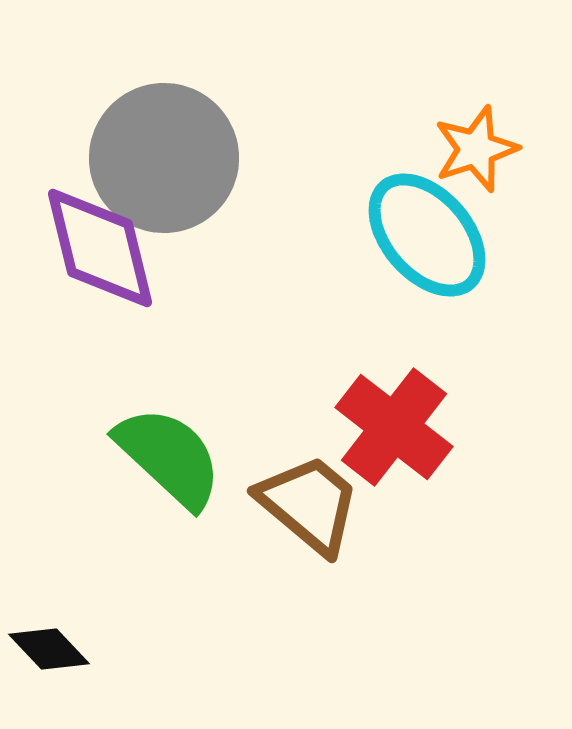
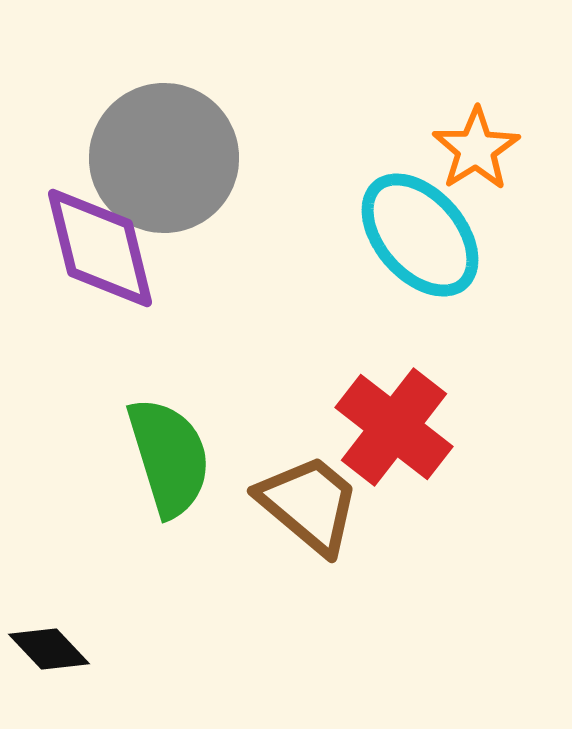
orange star: rotated 14 degrees counterclockwise
cyan ellipse: moved 7 px left
green semicircle: rotated 30 degrees clockwise
